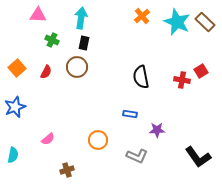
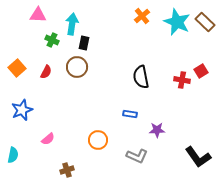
cyan arrow: moved 9 px left, 6 px down
blue star: moved 7 px right, 3 px down
